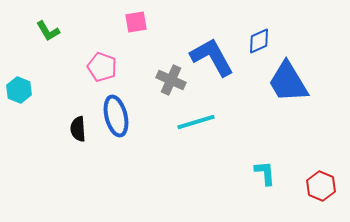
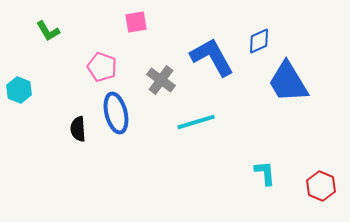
gray cross: moved 10 px left; rotated 12 degrees clockwise
blue ellipse: moved 3 px up
